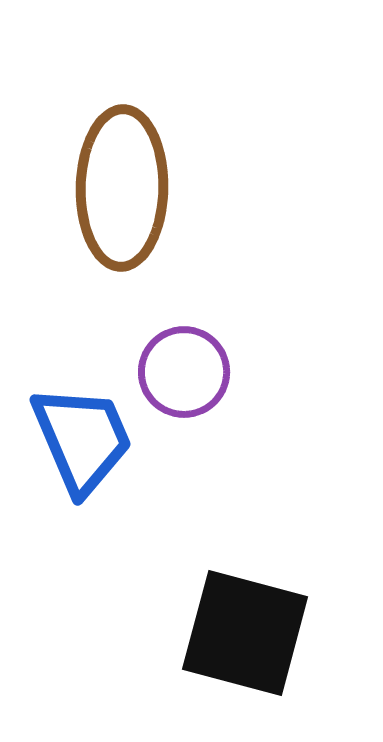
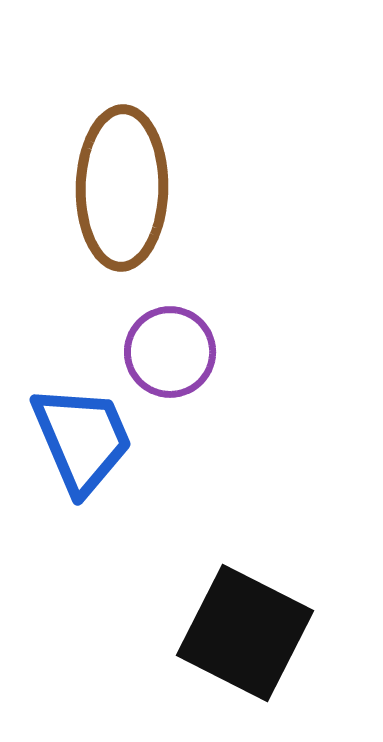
purple circle: moved 14 px left, 20 px up
black square: rotated 12 degrees clockwise
